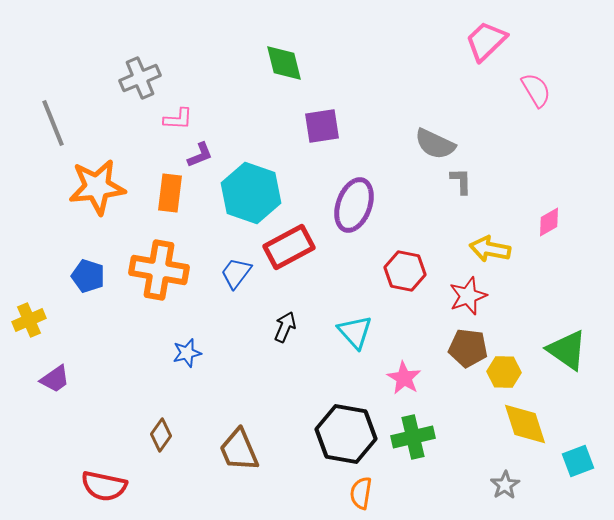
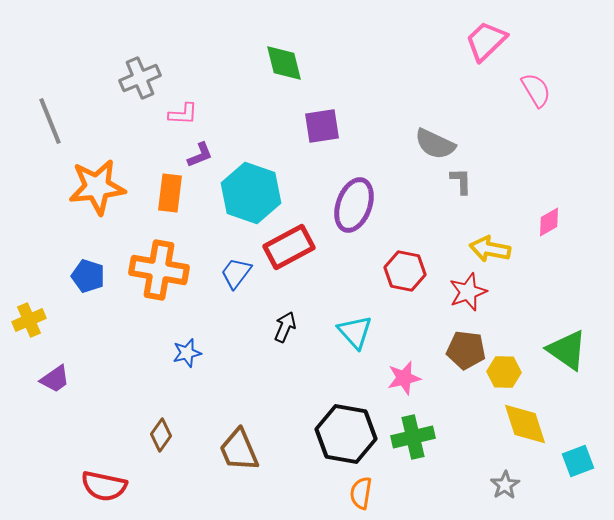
pink L-shape: moved 5 px right, 5 px up
gray line: moved 3 px left, 2 px up
red star: moved 4 px up
brown pentagon: moved 2 px left, 2 px down
pink star: rotated 28 degrees clockwise
